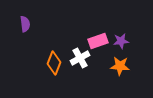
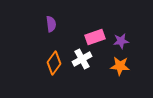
purple semicircle: moved 26 px right
pink rectangle: moved 3 px left, 4 px up
white cross: moved 2 px right, 1 px down
orange diamond: rotated 15 degrees clockwise
